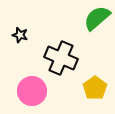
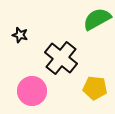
green semicircle: moved 1 px down; rotated 12 degrees clockwise
black cross: rotated 16 degrees clockwise
yellow pentagon: rotated 30 degrees counterclockwise
